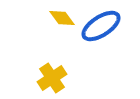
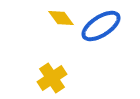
yellow diamond: moved 1 px left
